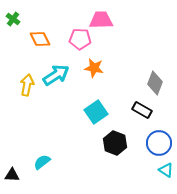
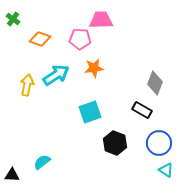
orange diamond: rotated 45 degrees counterclockwise
orange star: rotated 18 degrees counterclockwise
cyan square: moved 6 px left; rotated 15 degrees clockwise
